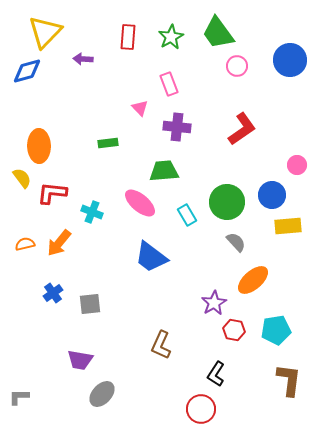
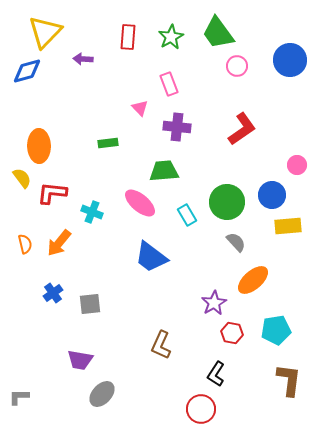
orange semicircle at (25, 244): rotated 90 degrees clockwise
red hexagon at (234, 330): moved 2 px left, 3 px down
